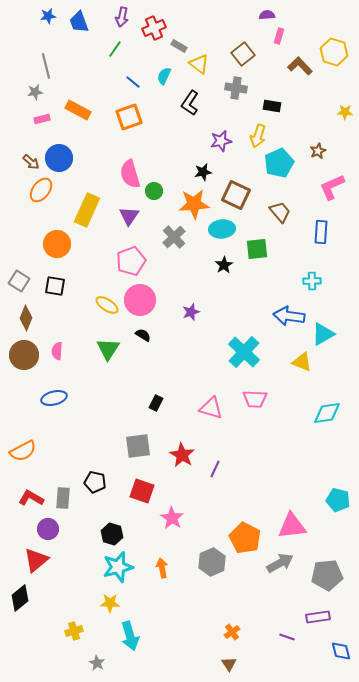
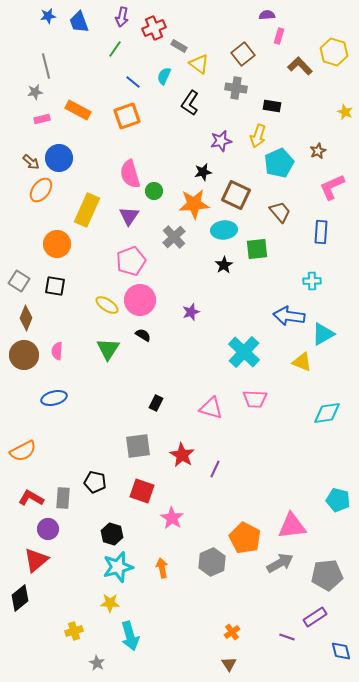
yellow star at (345, 112): rotated 21 degrees clockwise
orange square at (129, 117): moved 2 px left, 1 px up
cyan ellipse at (222, 229): moved 2 px right, 1 px down
purple rectangle at (318, 617): moved 3 px left; rotated 25 degrees counterclockwise
